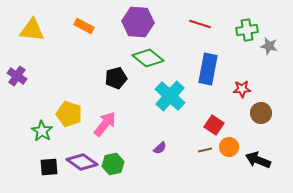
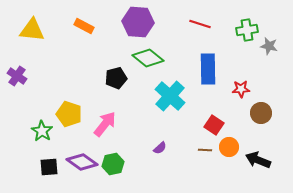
blue rectangle: rotated 12 degrees counterclockwise
red star: moved 1 px left
brown line: rotated 16 degrees clockwise
